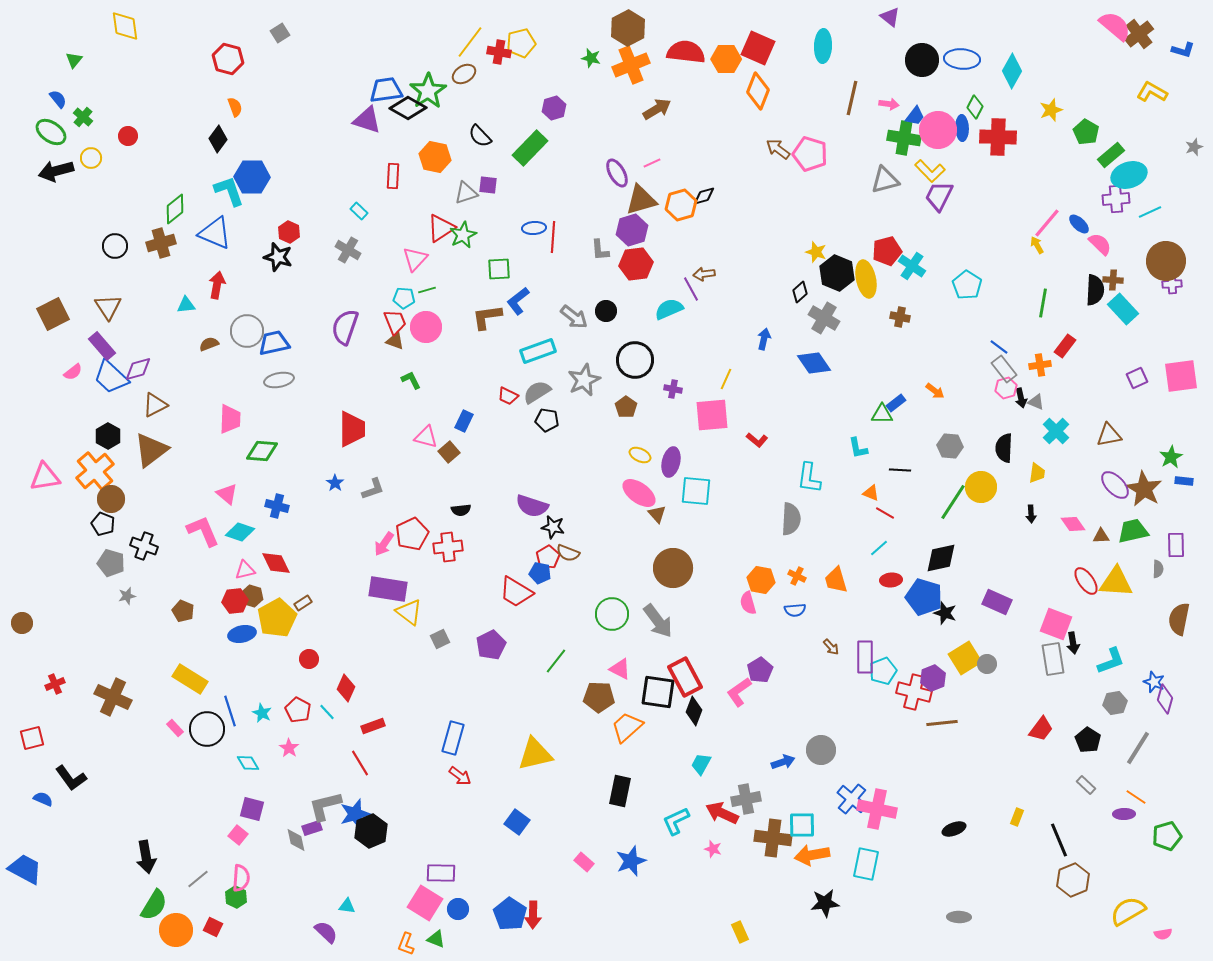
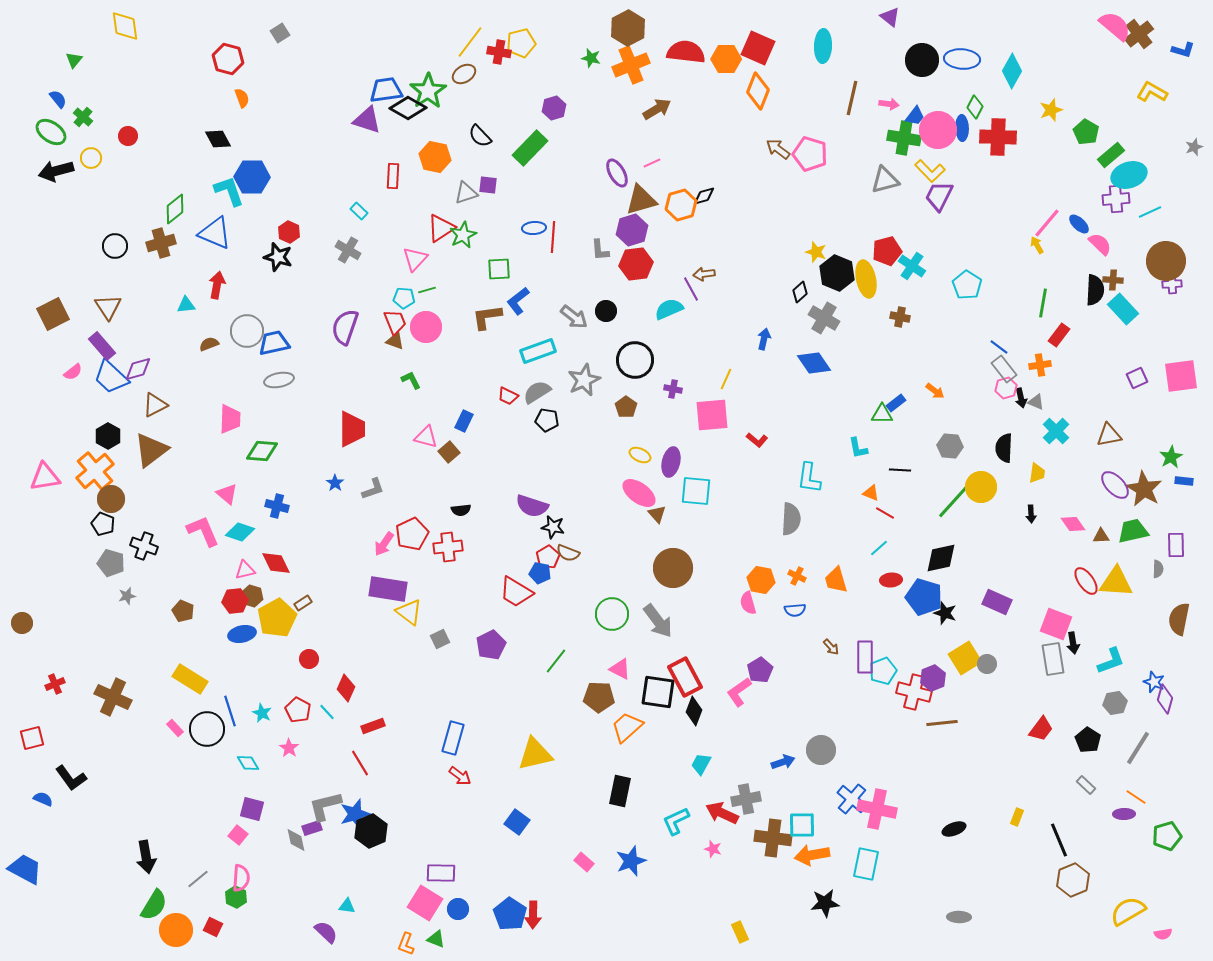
orange semicircle at (235, 107): moved 7 px right, 9 px up
black diamond at (218, 139): rotated 64 degrees counterclockwise
red rectangle at (1065, 346): moved 6 px left, 11 px up
green line at (953, 502): rotated 9 degrees clockwise
